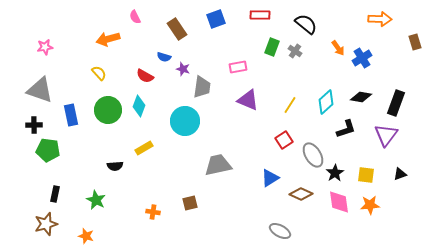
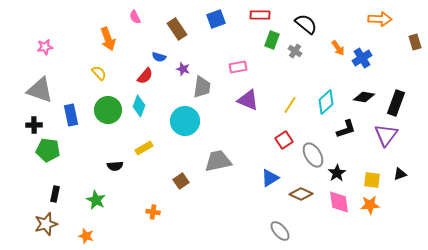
orange arrow at (108, 39): rotated 95 degrees counterclockwise
green rectangle at (272, 47): moved 7 px up
blue semicircle at (164, 57): moved 5 px left
red semicircle at (145, 76): rotated 78 degrees counterclockwise
black diamond at (361, 97): moved 3 px right
gray trapezoid at (218, 165): moved 4 px up
black star at (335, 173): moved 2 px right
yellow square at (366, 175): moved 6 px right, 5 px down
brown square at (190, 203): moved 9 px left, 22 px up; rotated 21 degrees counterclockwise
gray ellipse at (280, 231): rotated 20 degrees clockwise
